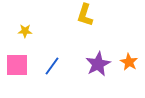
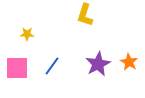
yellow star: moved 2 px right, 3 px down
pink square: moved 3 px down
